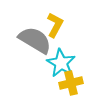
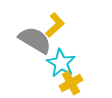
yellow L-shape: rotated 20 degrees clockwise
yellow cross: rotated 15 degrees counterclockwise
